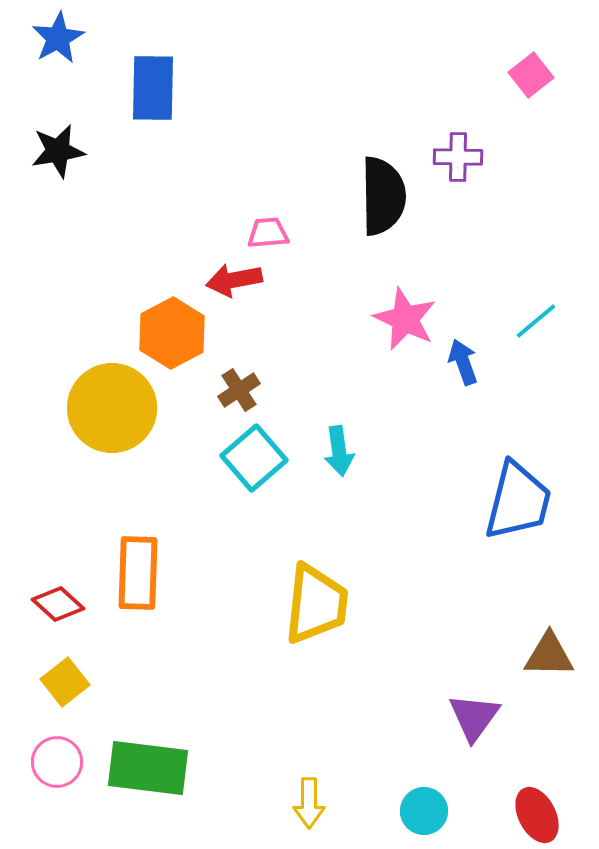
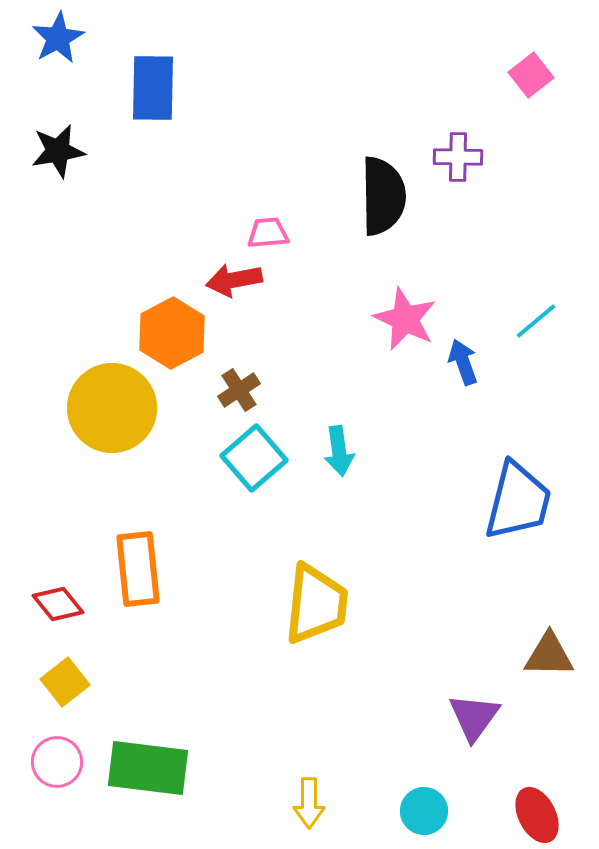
orange rectangle: moved 4 px up; rotated 8 degrees counterclockwise
red diamond: rotated 9 degrees clockwise
